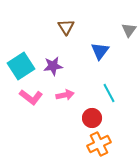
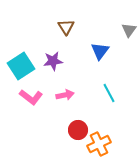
purple star: moved 5 px up
red circle: moved 14 px left, 12 px down
